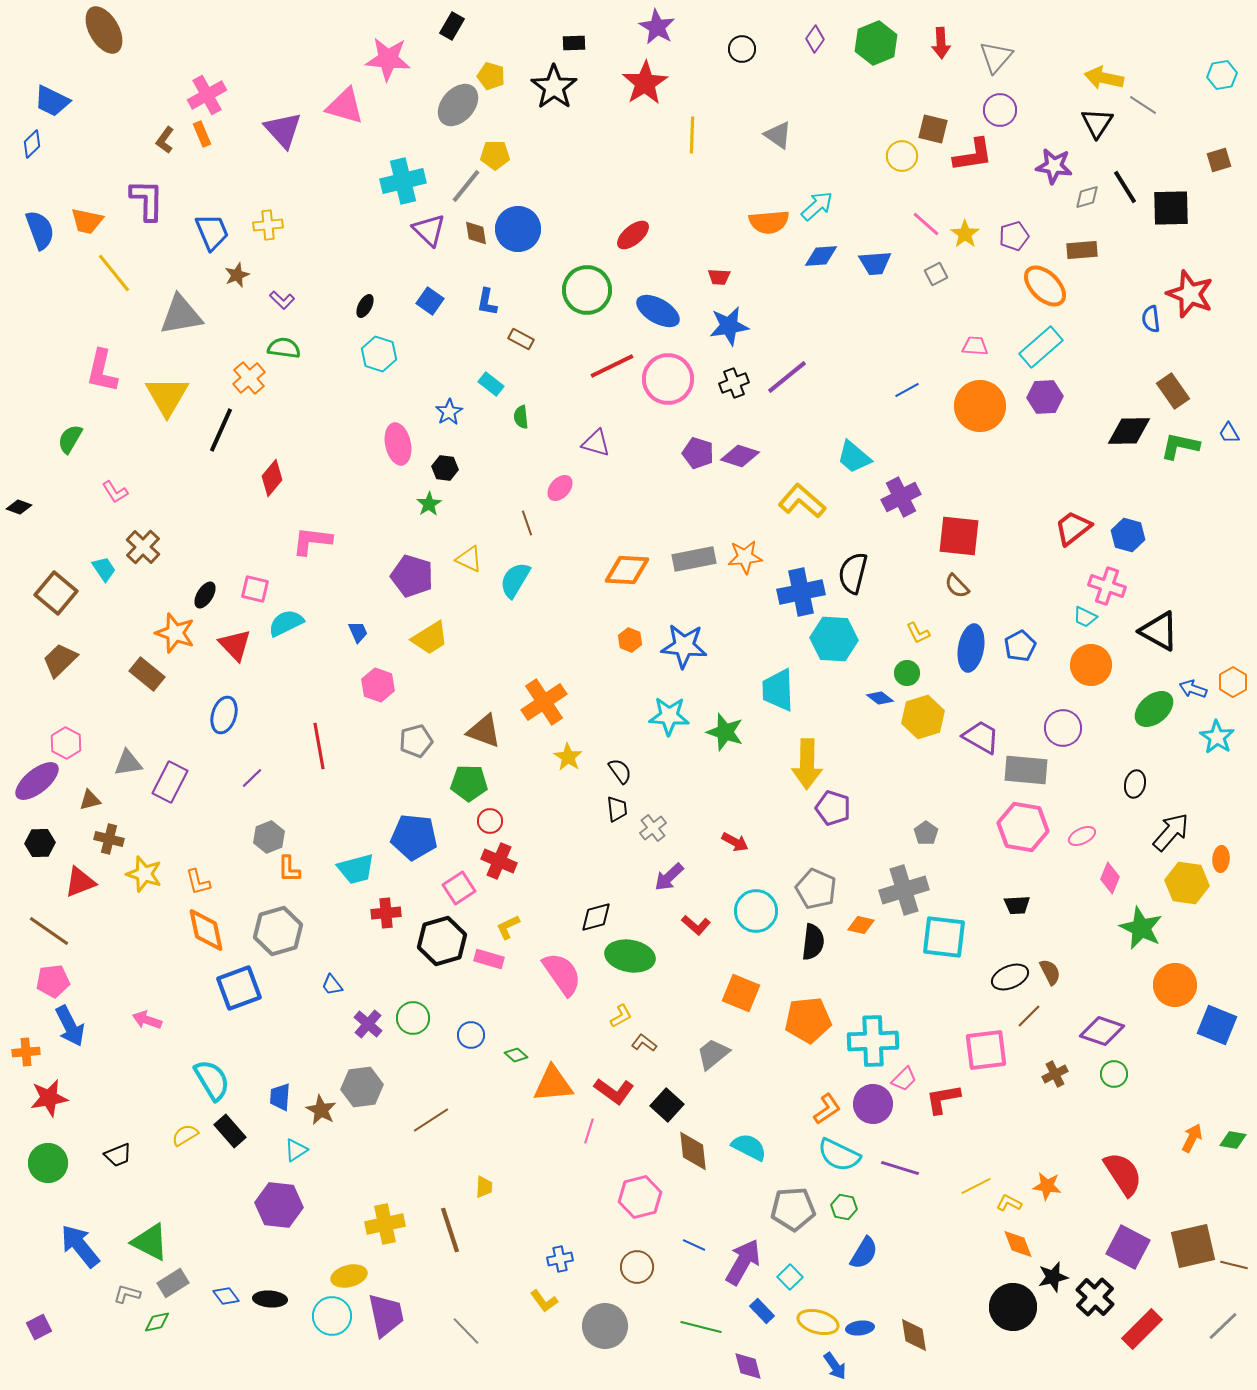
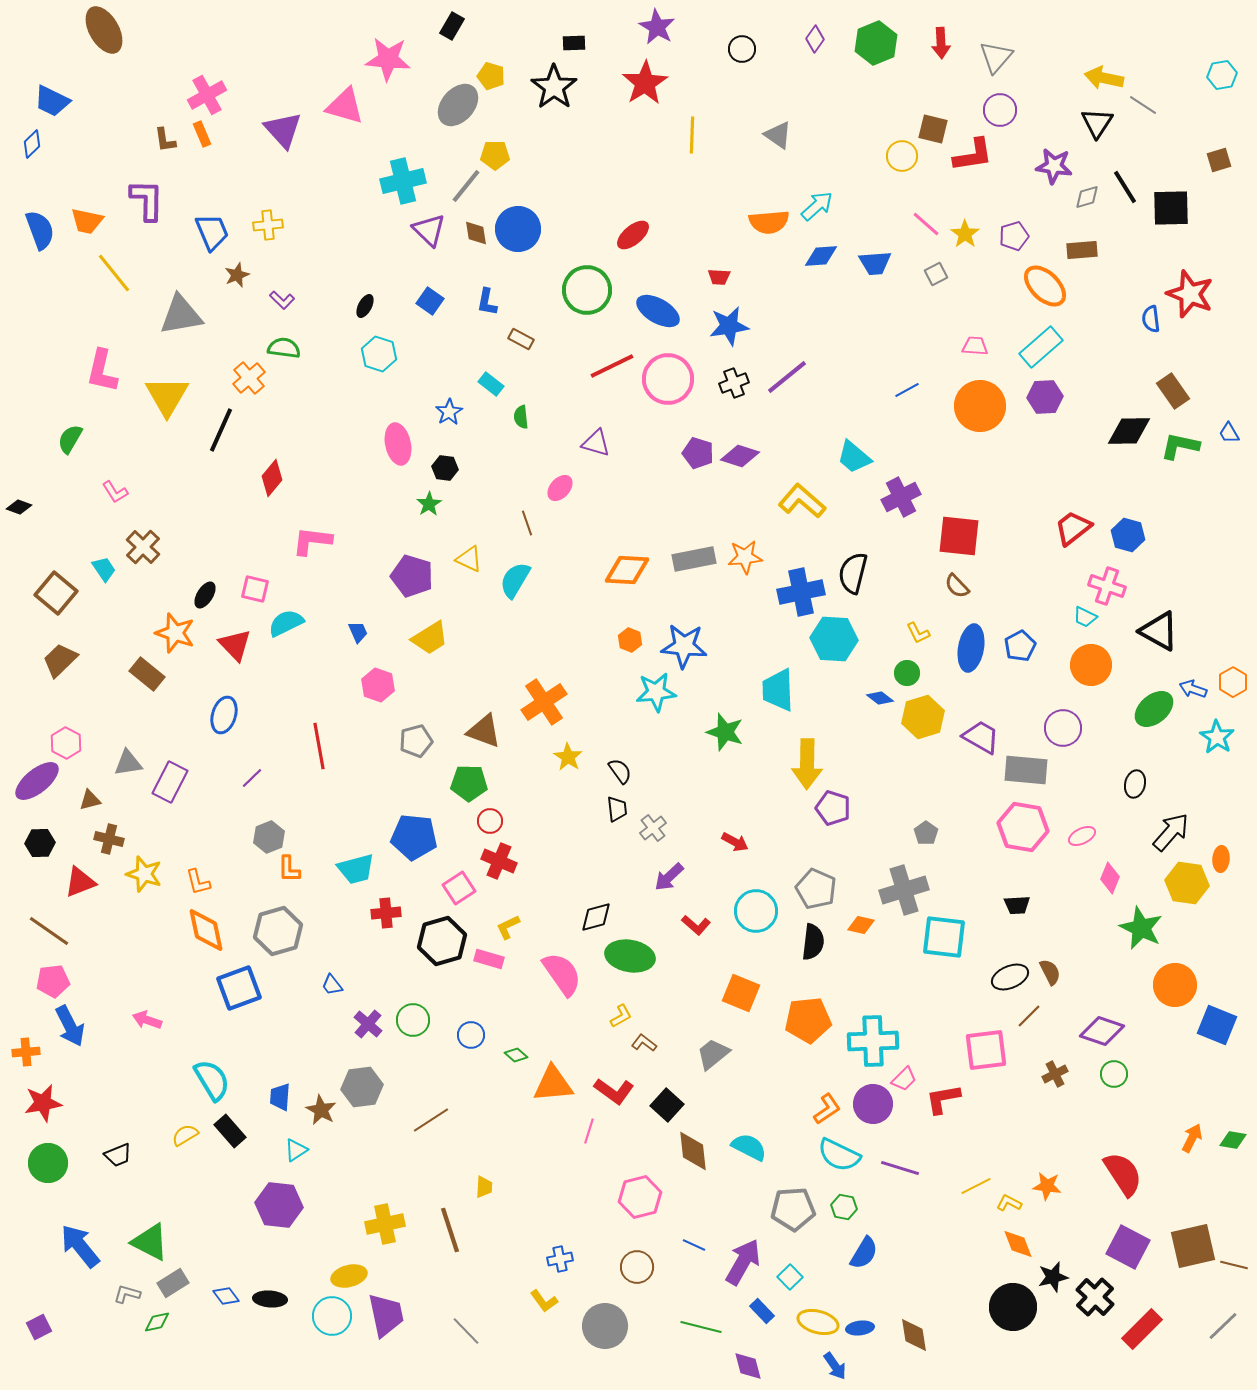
brown L-shape at (165, 140): rotated 44 degrees counterclockwise
cyan star at (669, 716): moved 13 px left, 24 px up; rotated 9 degrees counterclockwise
green circle at (413, 1018): moved 2 px down
red star at (49, 1098): moved 6 px left, 5 px down
